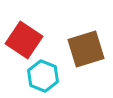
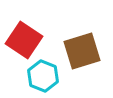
brown square: moved 4 px left, 2 px down
